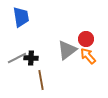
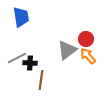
black cross: moved 1 px left, 5 px down
brown line: rotated 18 degrees clockwise
